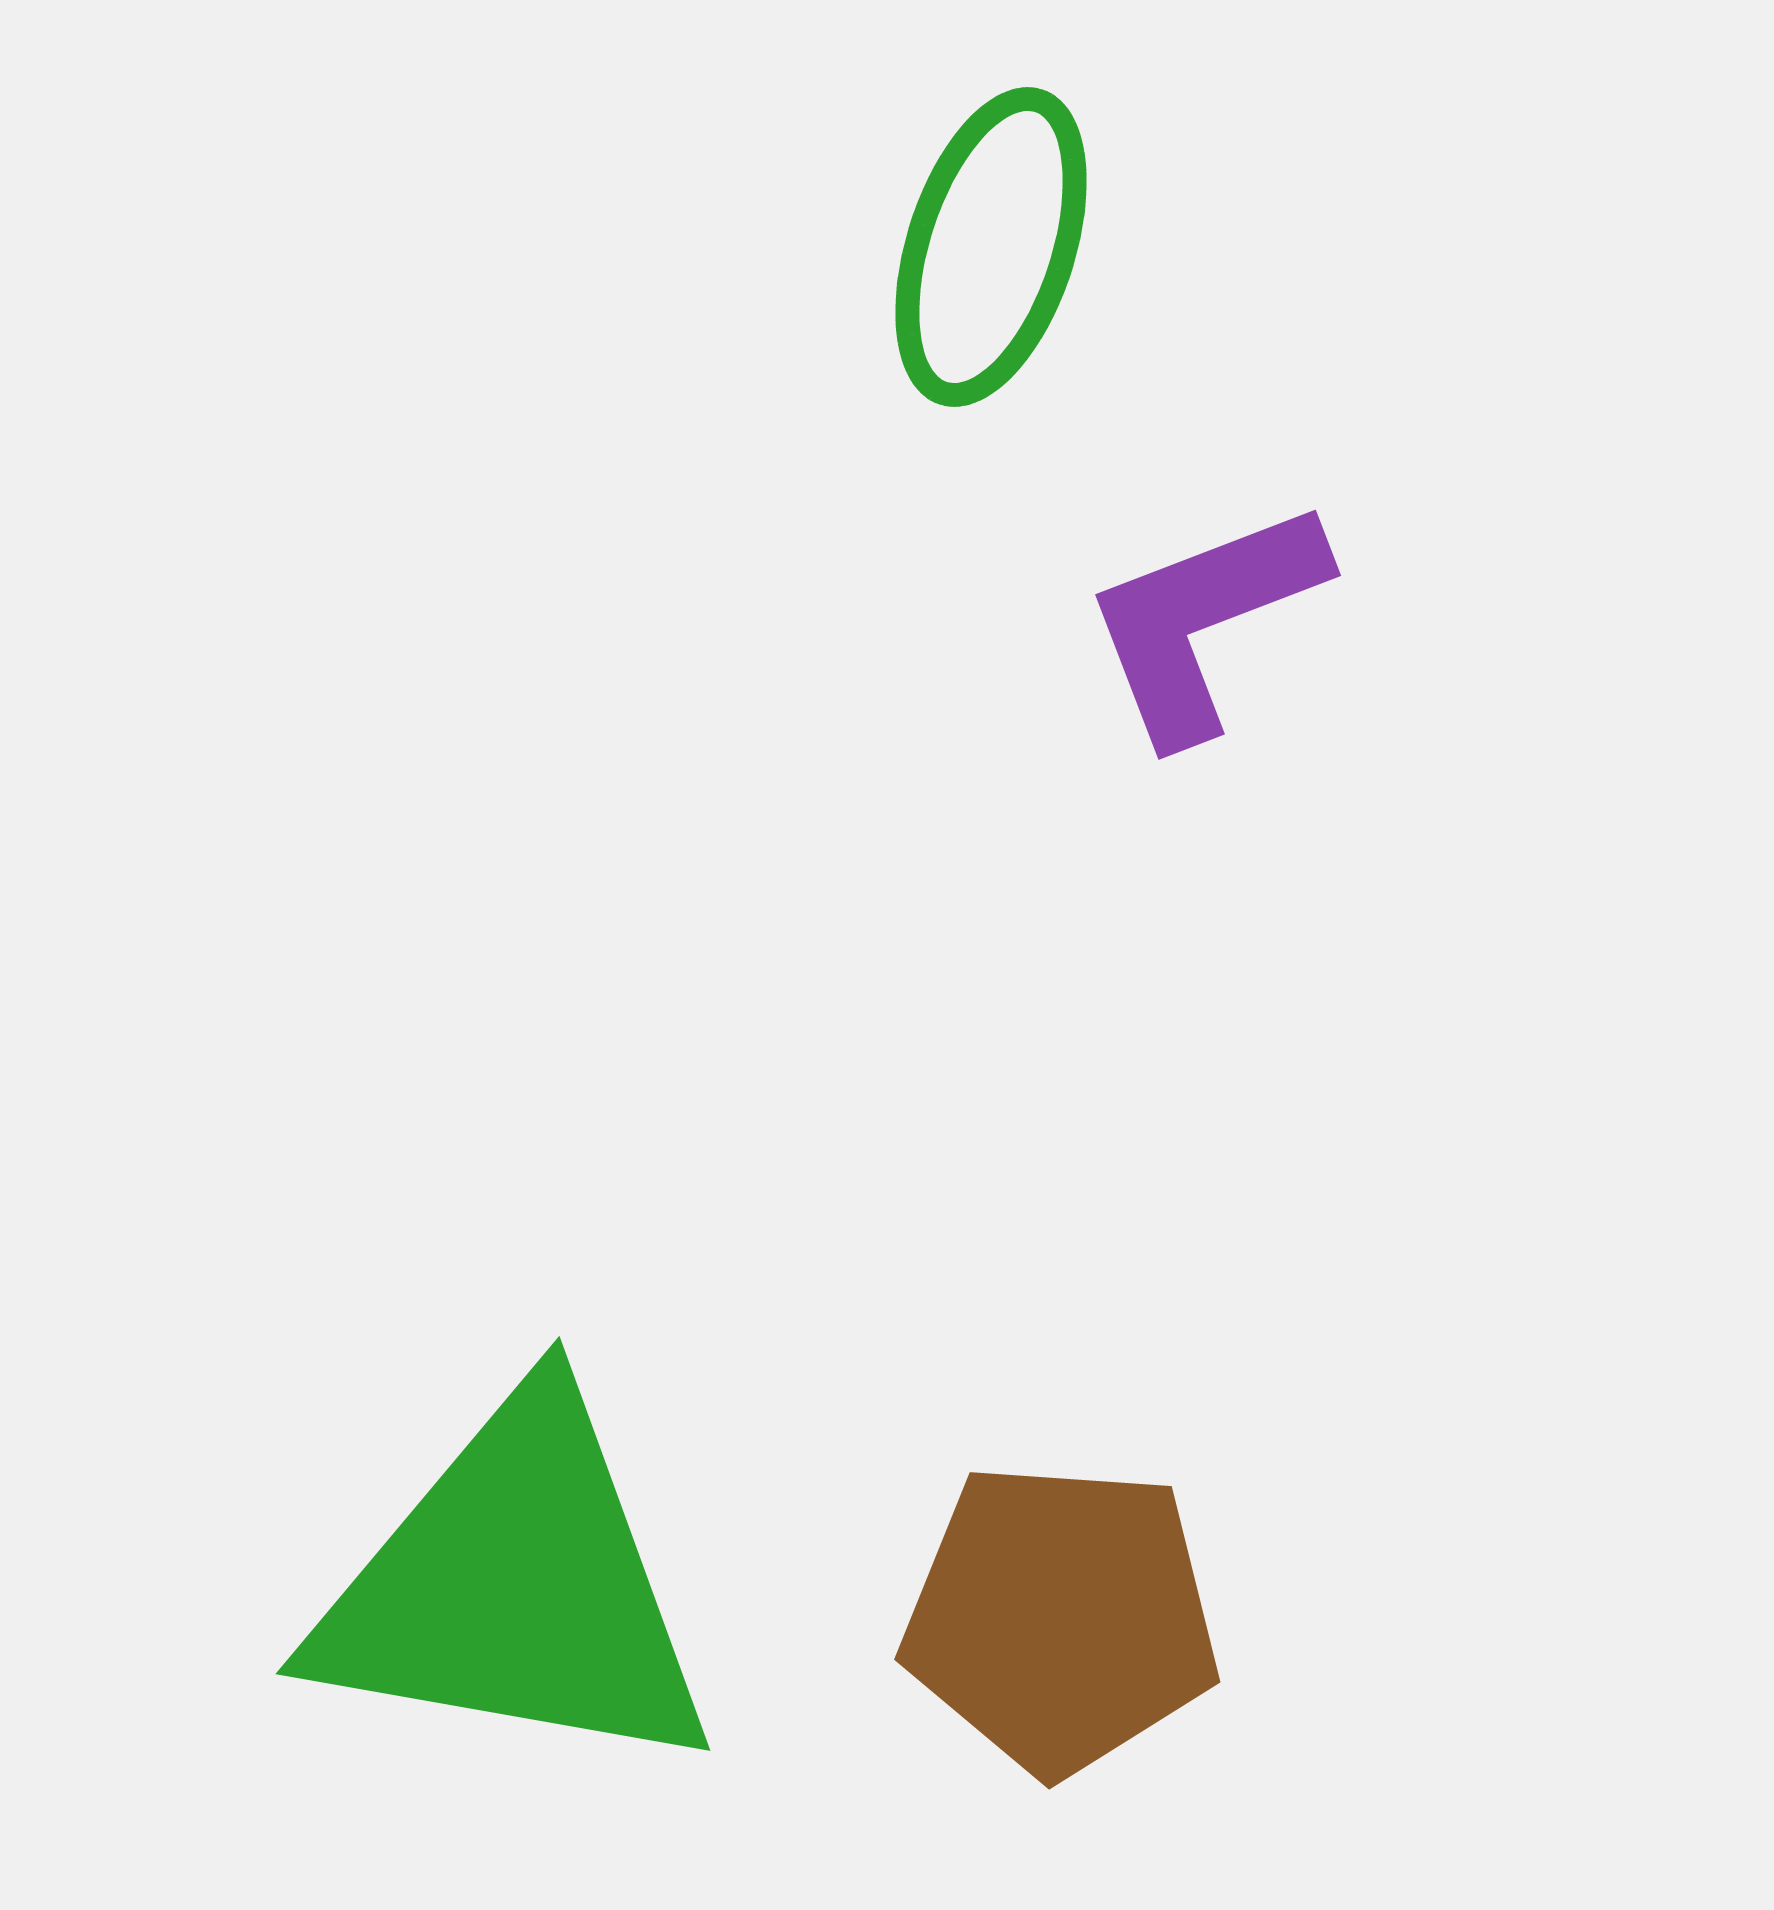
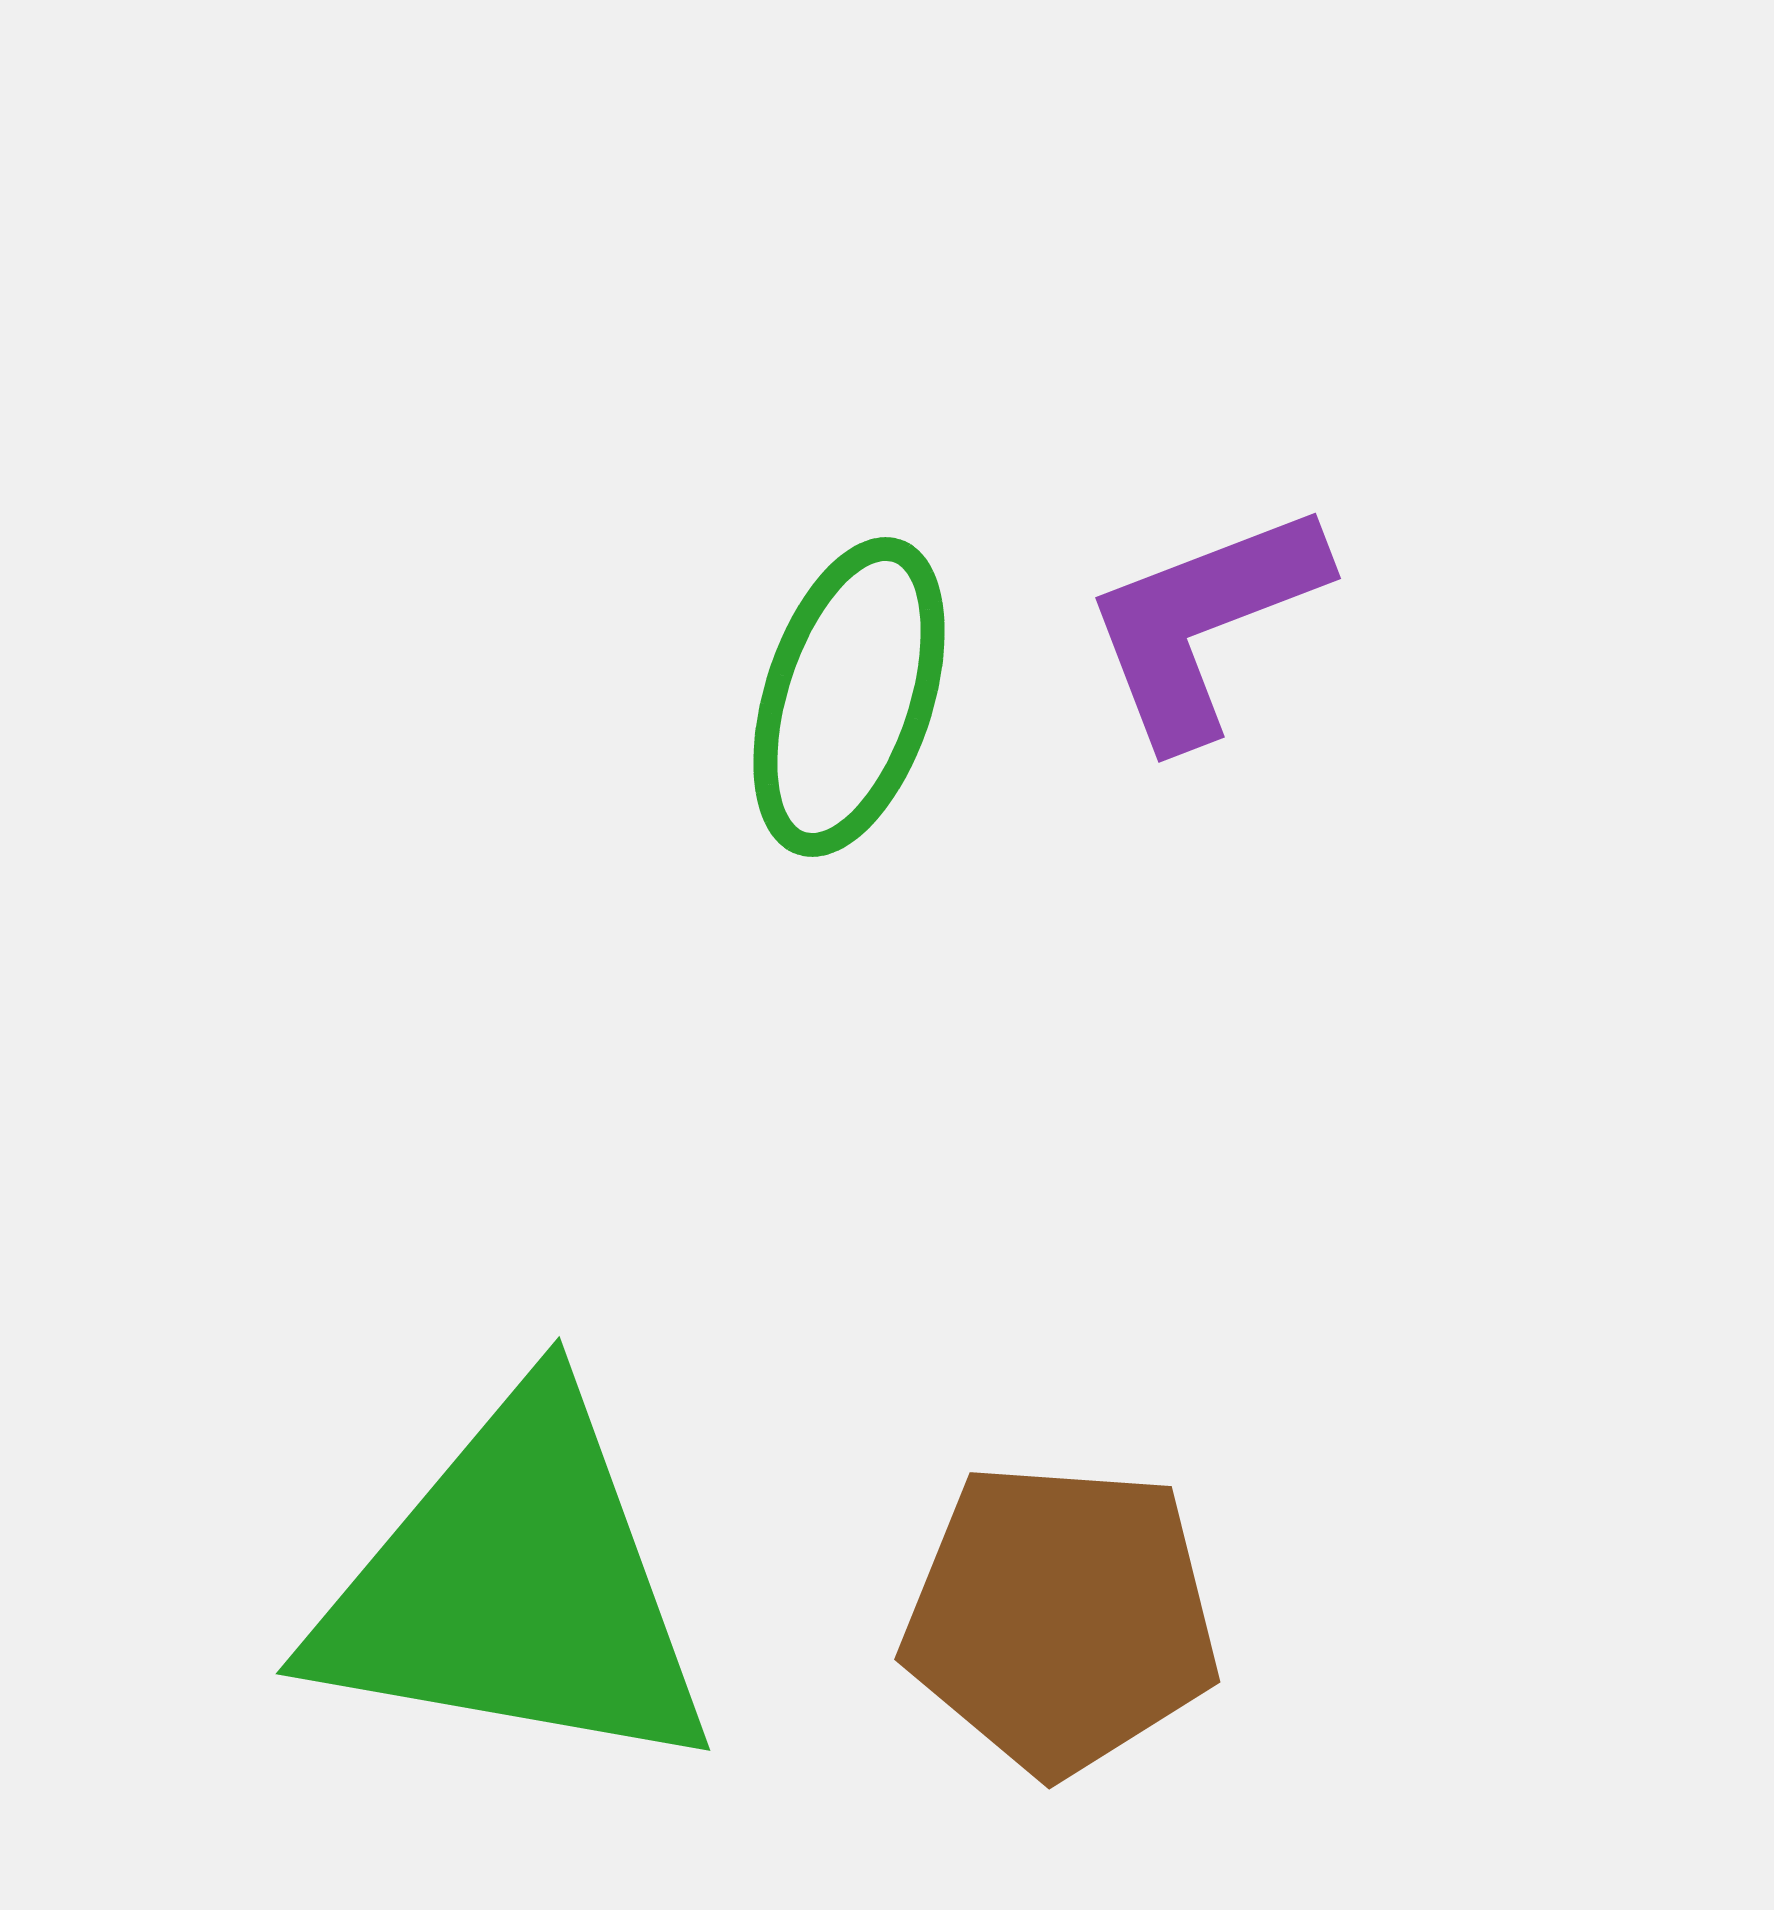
green ellipse: moved 142 px left, 450 px down
purple L-shape: moved 3 px down
